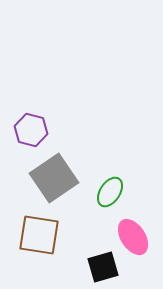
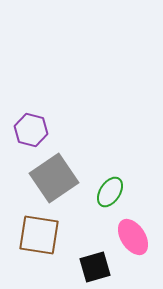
black square: moved 8 px left
